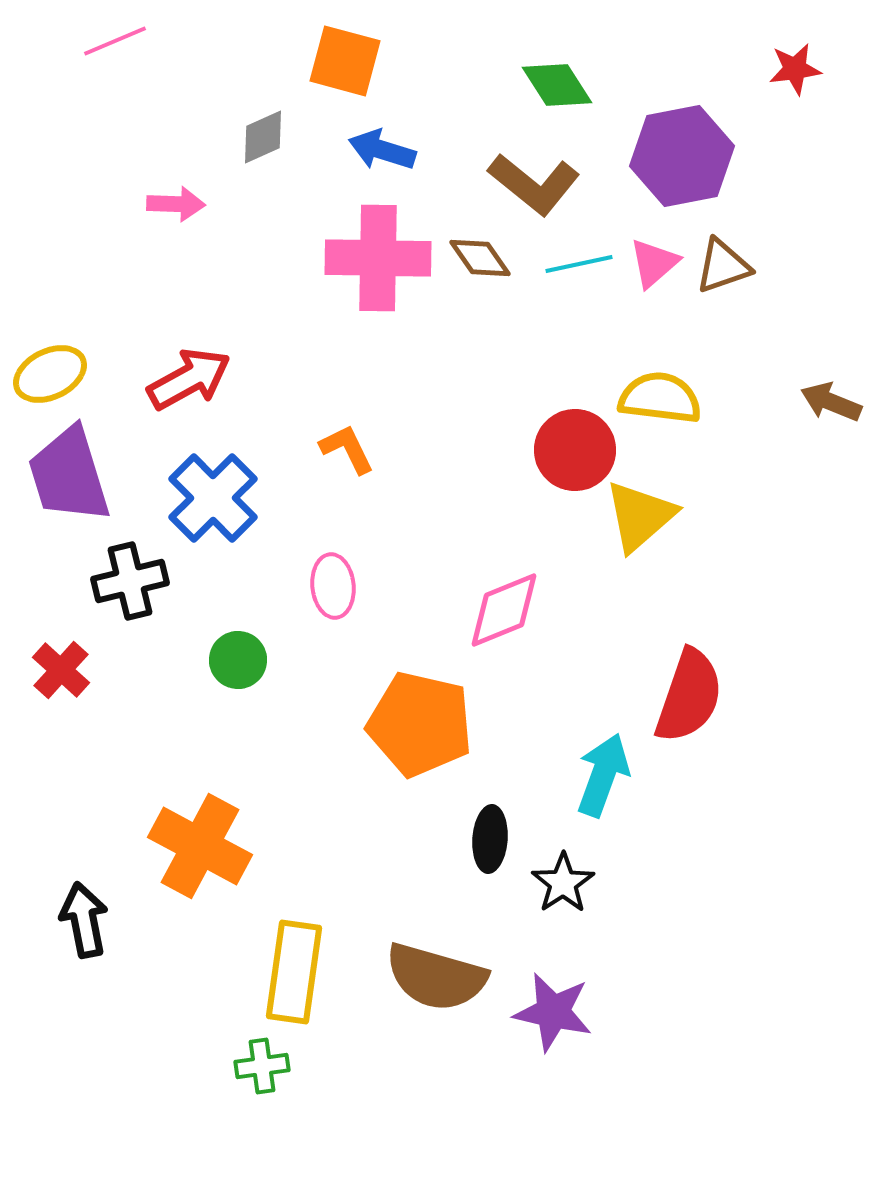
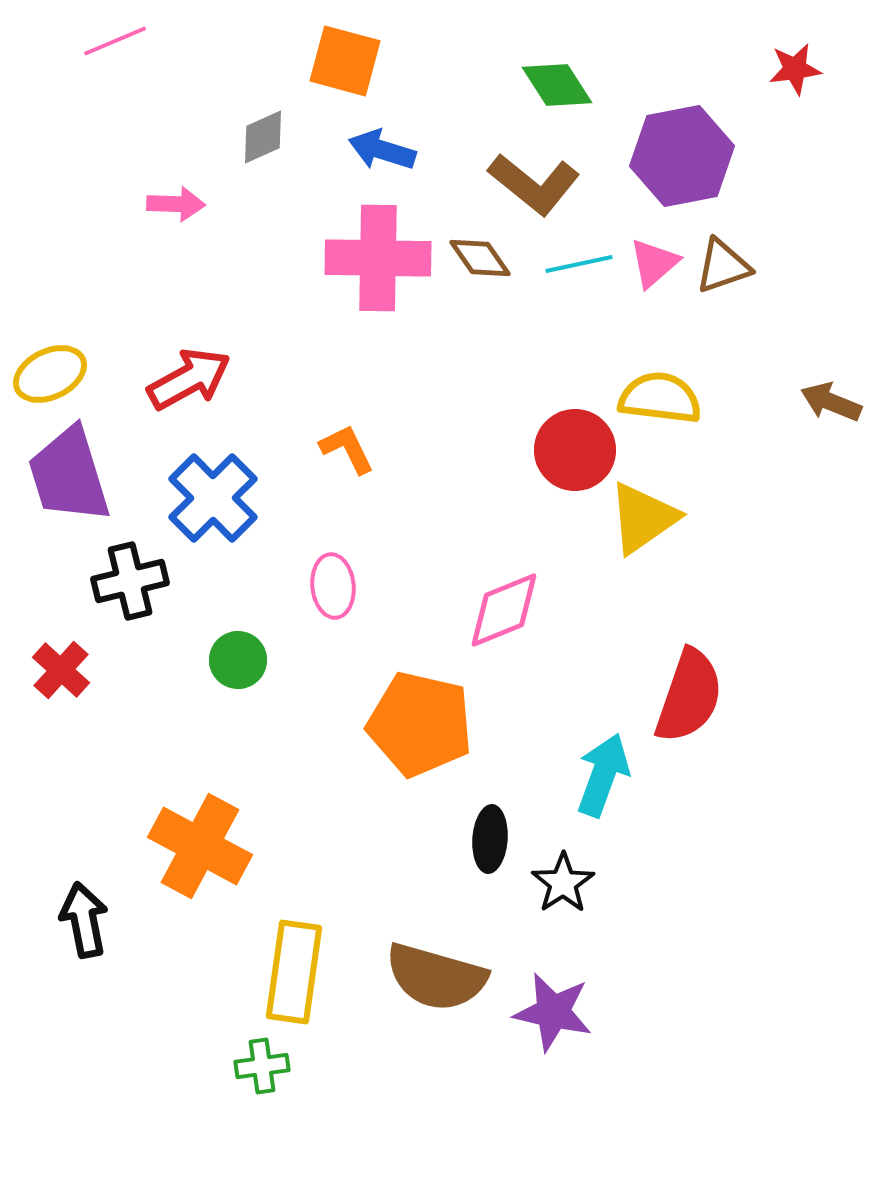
yellow triangle: moved 3 px right, 2 px down; rotated 6 degrees clockwise
